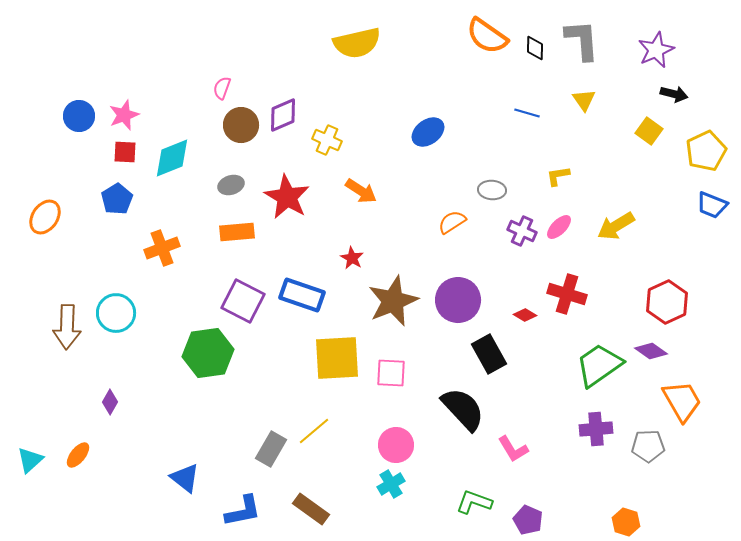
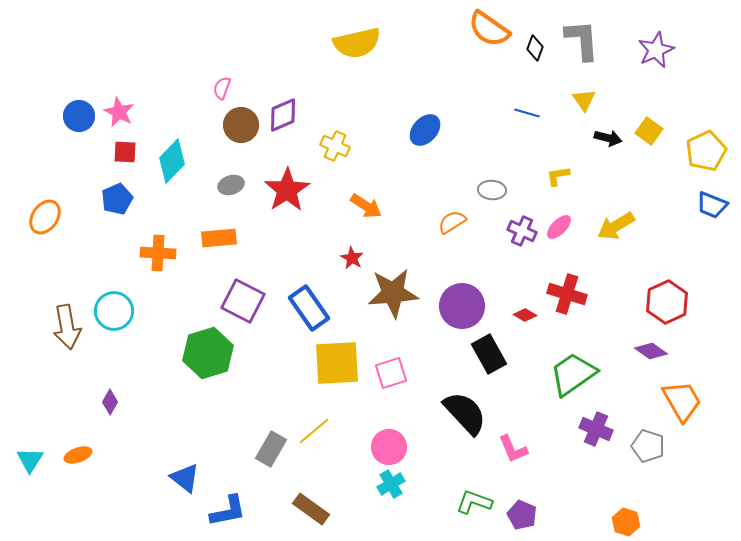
orange semicircle at (487, 36): moved 2 px right, 7 px up
black diamond at (535, 48): rotated 20 degrees clockwise
black arrow at (674, 94): moved 66 px left, 44 px down
pink star at (124, 115): moved 5 px left, 3 px up; rotated 24 degrees counterclockwise
blue ellipse at (428, 132): moved 3 px left, 2 px up; rotated 12 degrees counterclockwise
yellow cross at (327, 140): moved 8 px right, 6 px down
cyan diamond at (172, 158): moved 3 px down; rotated 24 degrees counterclockwise
orange arrow at (361, 191): moved 5 px right, 15 px down
red star at (287, 197): moved 7 px up; rotated 9 degrees clockwise
blue pentagon at (117, 199): rotated 8 degrees clockwise
orange rectangle at (237, 232): moved 18 px left, 6 px down
orange cross at (162, 248): moved 4 px left, 5 px down; rotated 24 degrees clockwise
blue rectangle at (302, 295): moved 7 px right, 13 px down; rotated 36 degrees clockwise
purple circle at (458, 300): moved 4 px right, 6 px down
brown star at (393, 301): moved 8 px up; rotated 18 degrees clockwise
cyan circle at (116, 313): moved 2 px left, 2 px up
brown arrow at (67, 327): rotated 12 degrees counterclockwise
green hexagon at (208, 353): rotated 9 degrees counterclockwise
yellow square at (337, 358): moved 5 px down
green trapezoid at (599, 365): moved 26 px left, 9 px down
pink square at (391, 373): rotated 20 degrees counterclockwise
black semicircle at (463, 409): moved 2 px right, 4 px down
purple cross at (596, 429): rotated 28 degrees clockwise
pink circle at (396, 445): moved 7 px left, 2 px down
gray pentagon at (648, 446): rotated 20 degrees clockwise
pink L-shape at (513, 449): rotated 8 degrees clockwise
orange ellipse at (78, 455): rotated 32 degrees clockwise
cyan triangle at (30, 460): rotated 16 degrees counterclockwise
blue L-shape at (243, 511): moved 15 px left
purple pentagon at (528, 520): moved 6 px left, 5 px up
